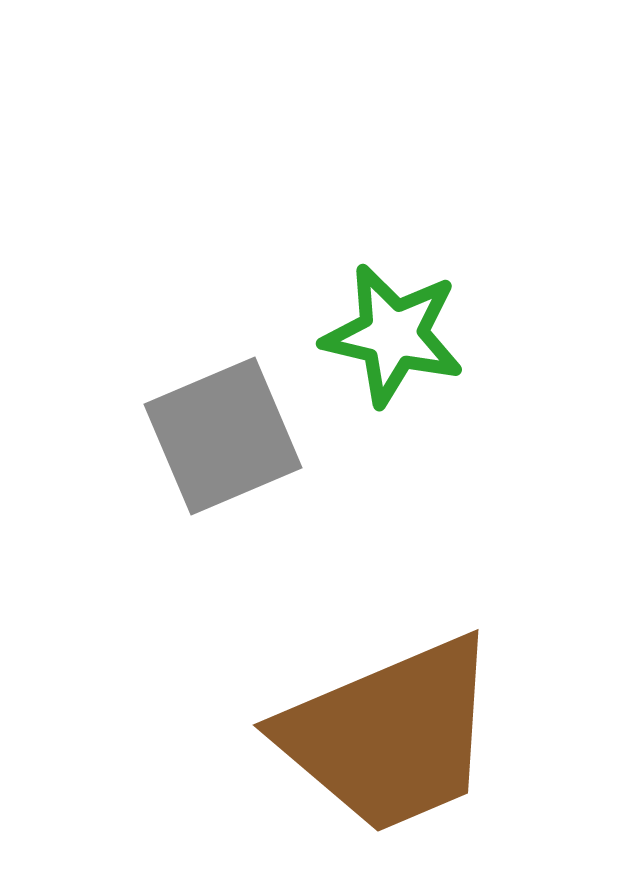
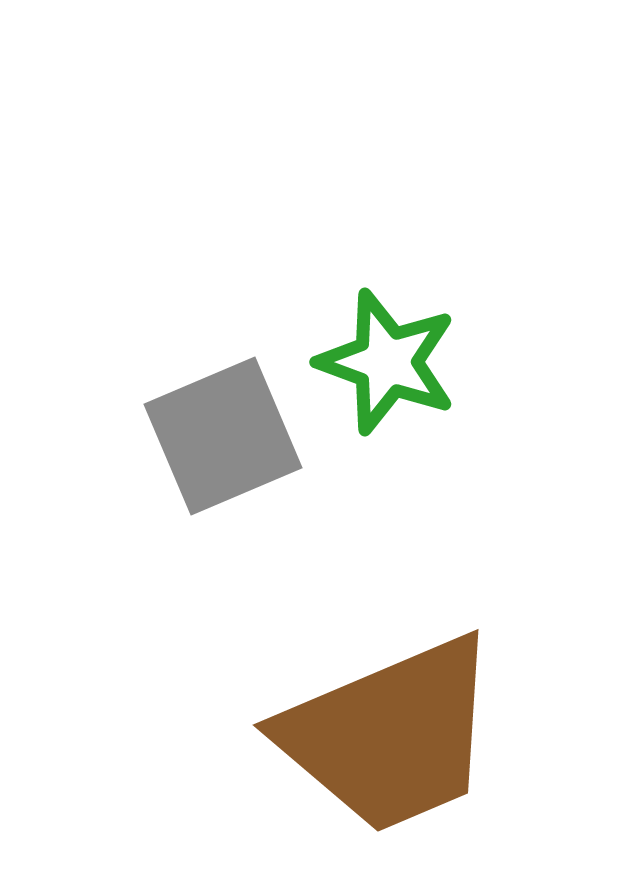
green star: moved 6 px left, 27 px down; rotated 7 degrees clockwise
